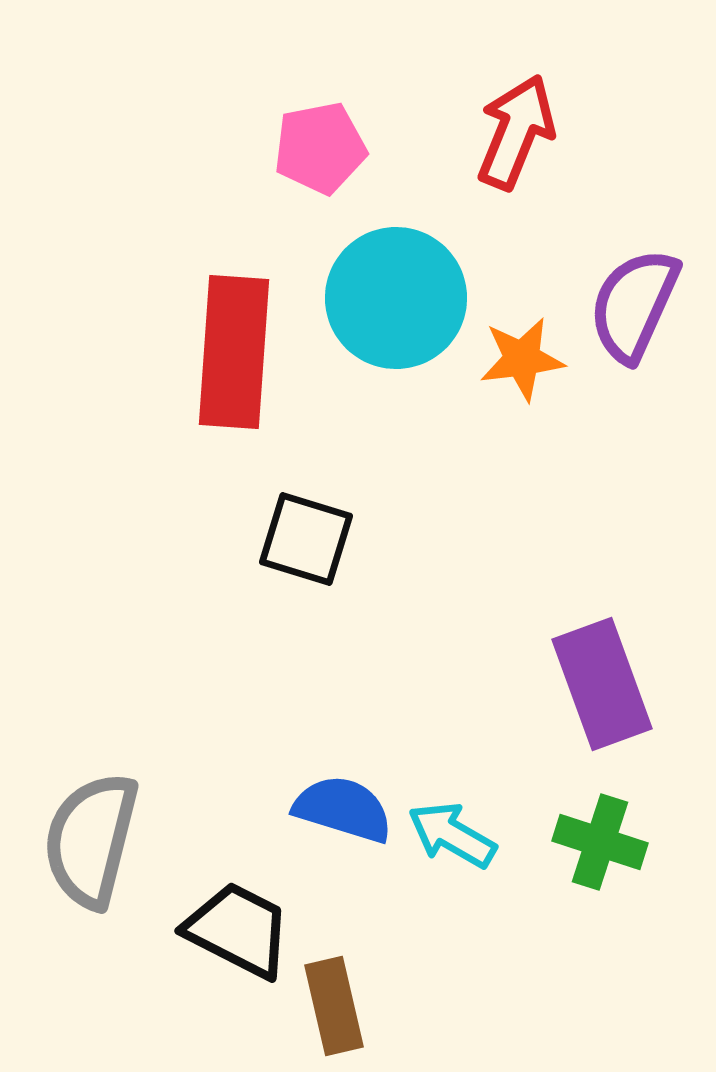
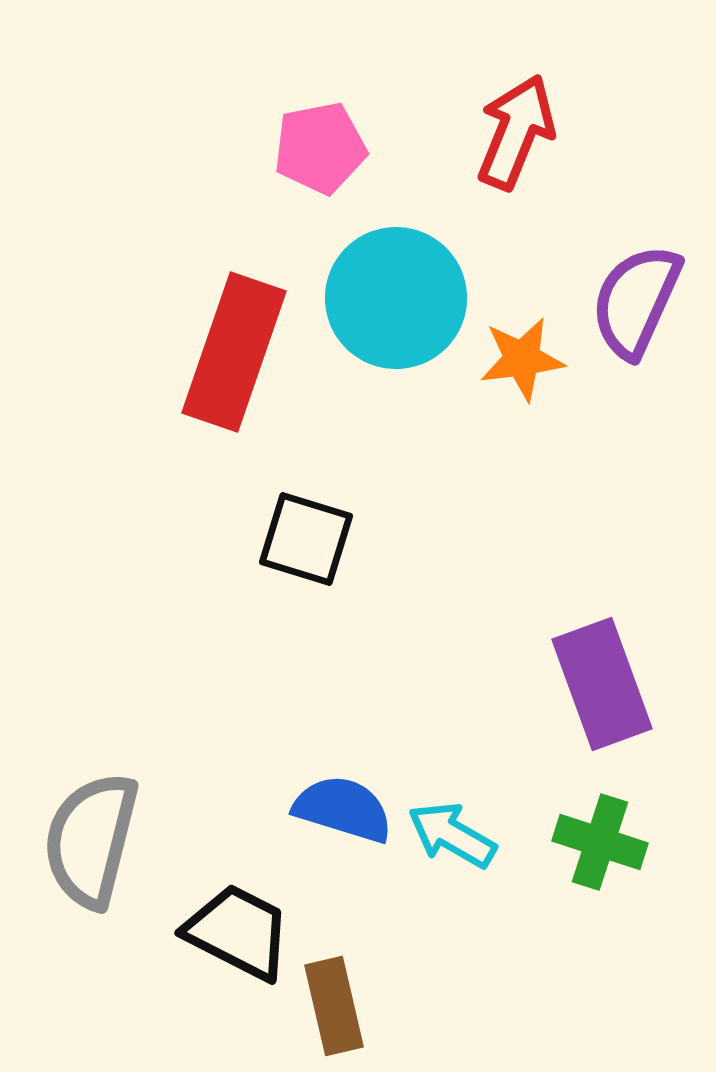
purple semicircle: moved 2 px right, 4 px up
red rectangle: rotated 15 degrees clockwise
black trapezoid: moved 2 px down
